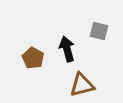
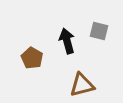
black arrow: moved 8 px up
brown pentagon: moved 1 px left
